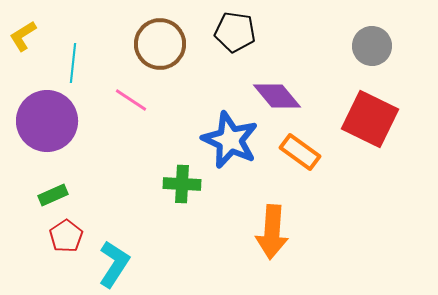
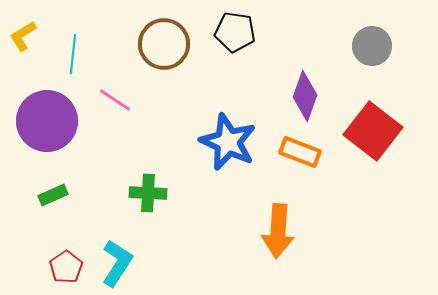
brown circle: moved 4 px right
cyan line: moved 9 px up
purple diamond: moved 28 px right; rotated 60 degrees clockwise
pink line: moved 16 px left
red square: moved 3 px right, 12 px down; rotated 12 degrees clockwise
blue star: moved 2 px left, 2 px down
orange rectangle: rotated 15 degrees counterclockwise
green cross: moved 34 px left, 9 px down
orange arrow: moved 6 px right, 1 px up
red pentagon: moved 31 px down
cyan L-shape: moved 3 px right, 1 px up
